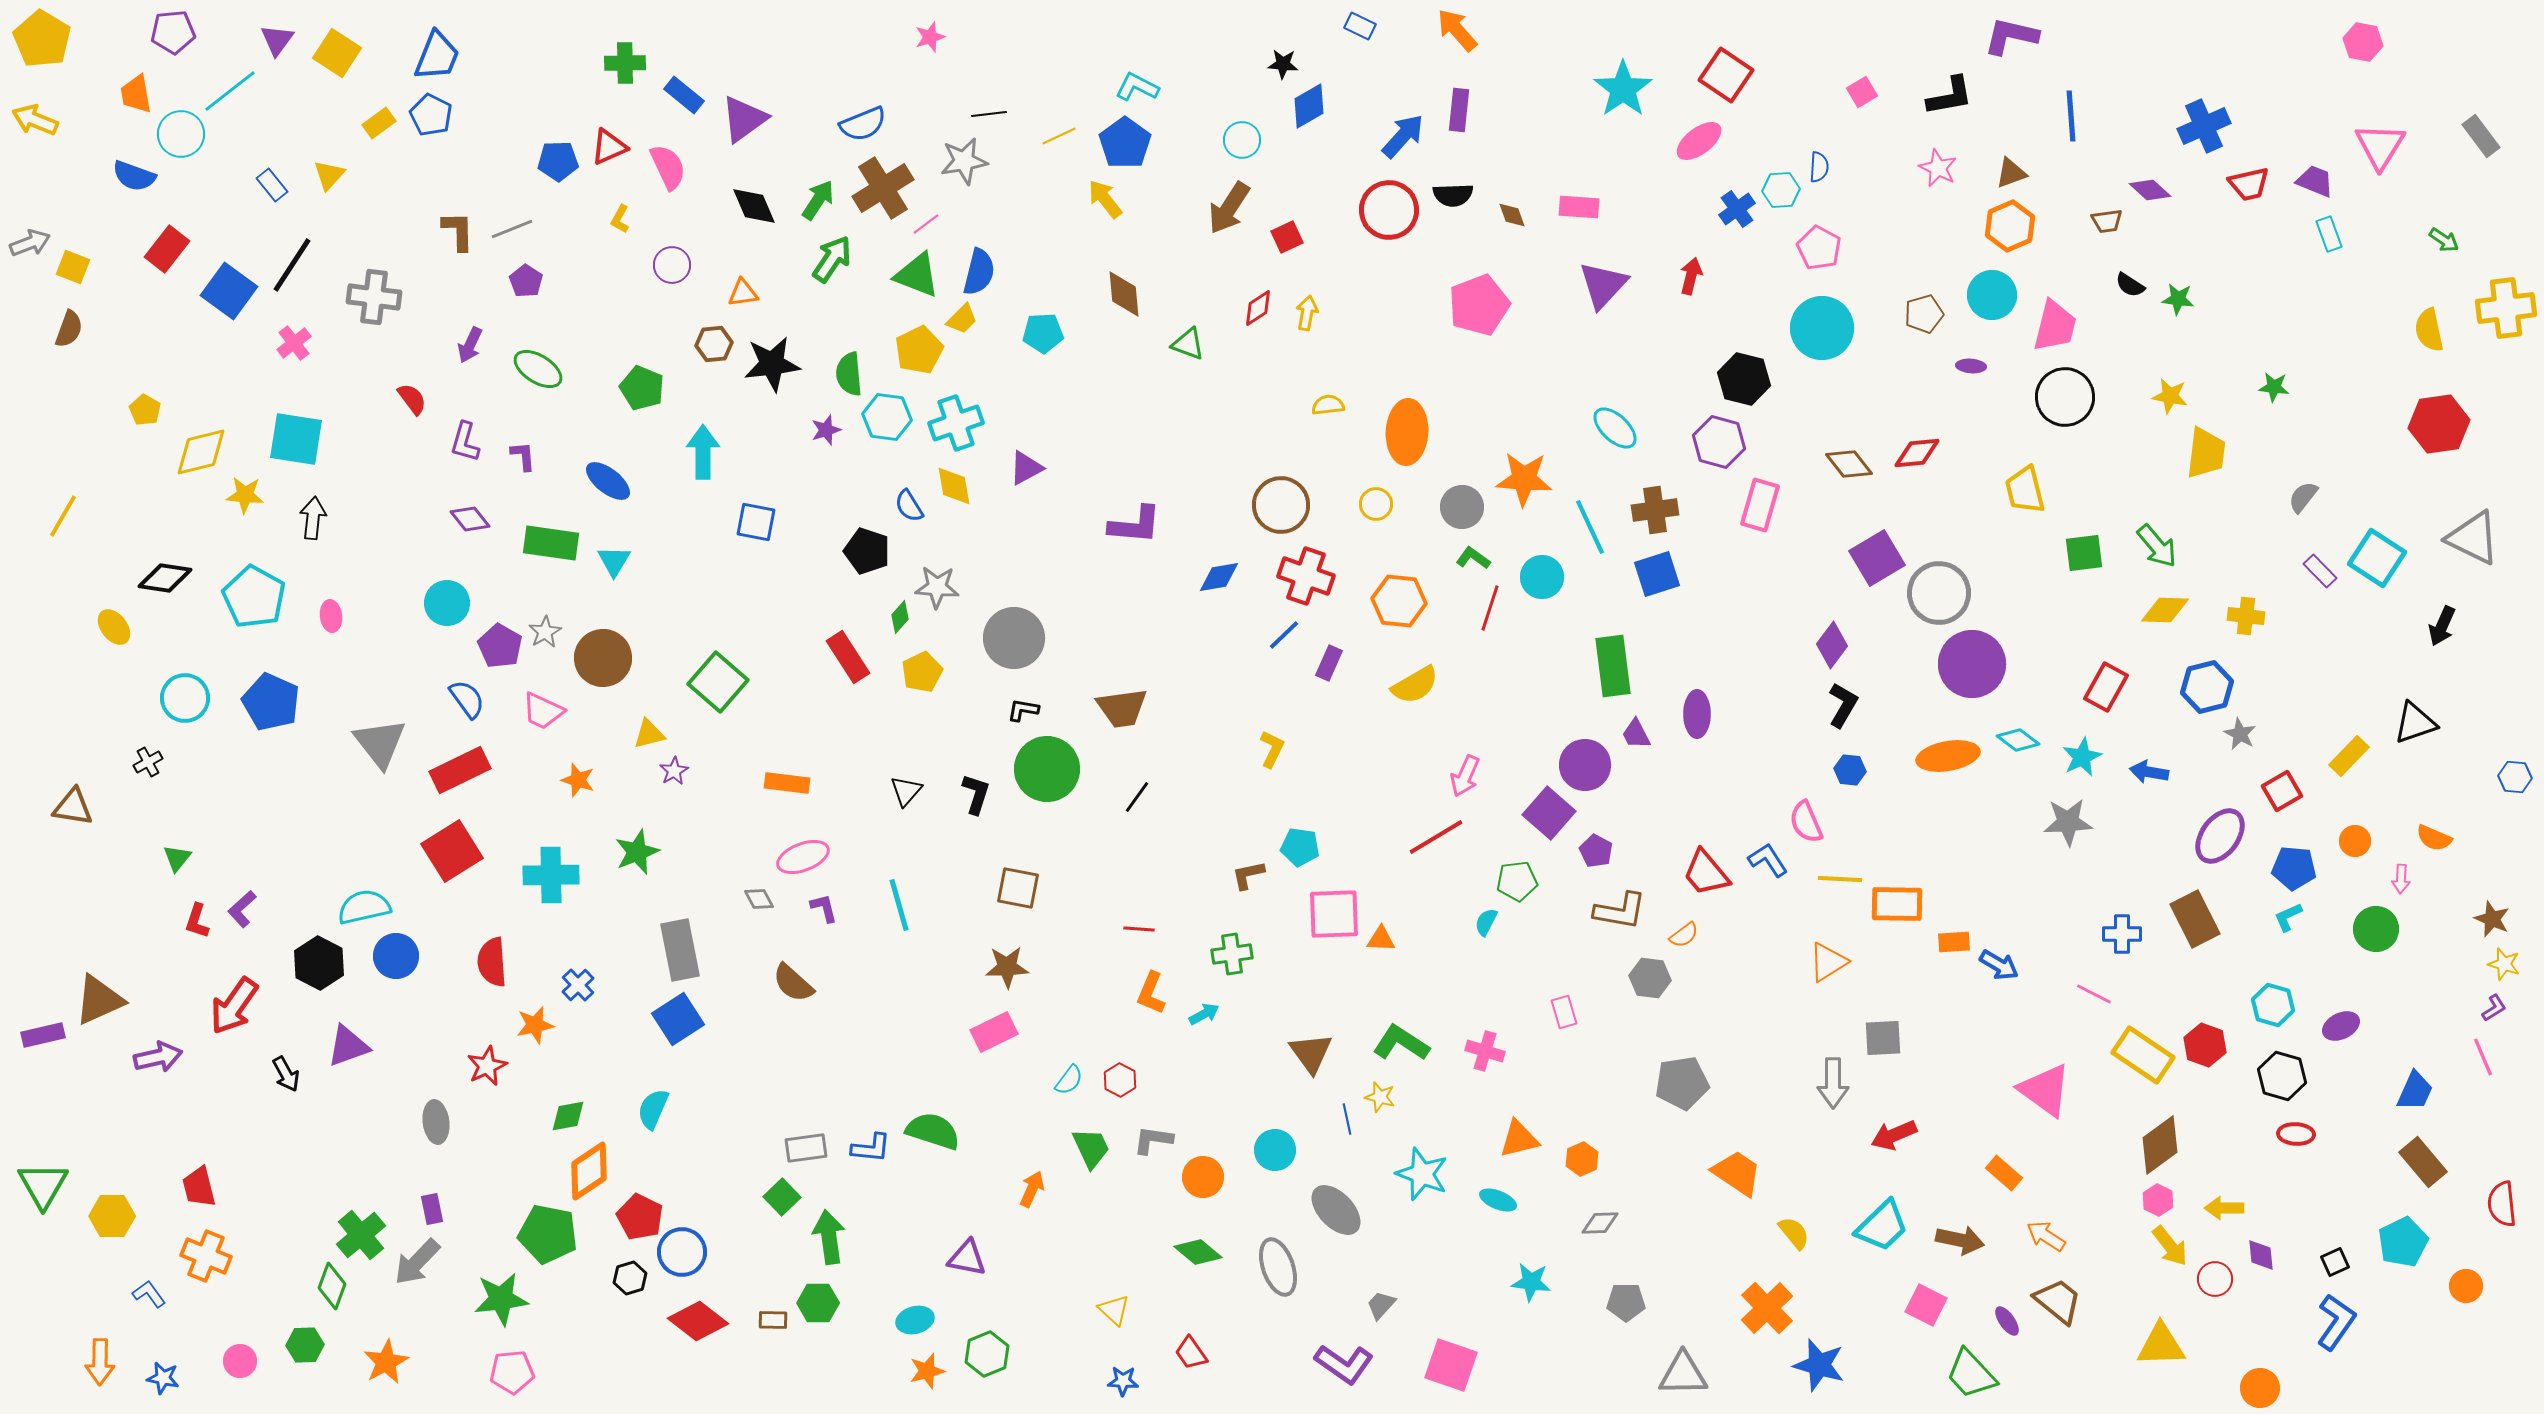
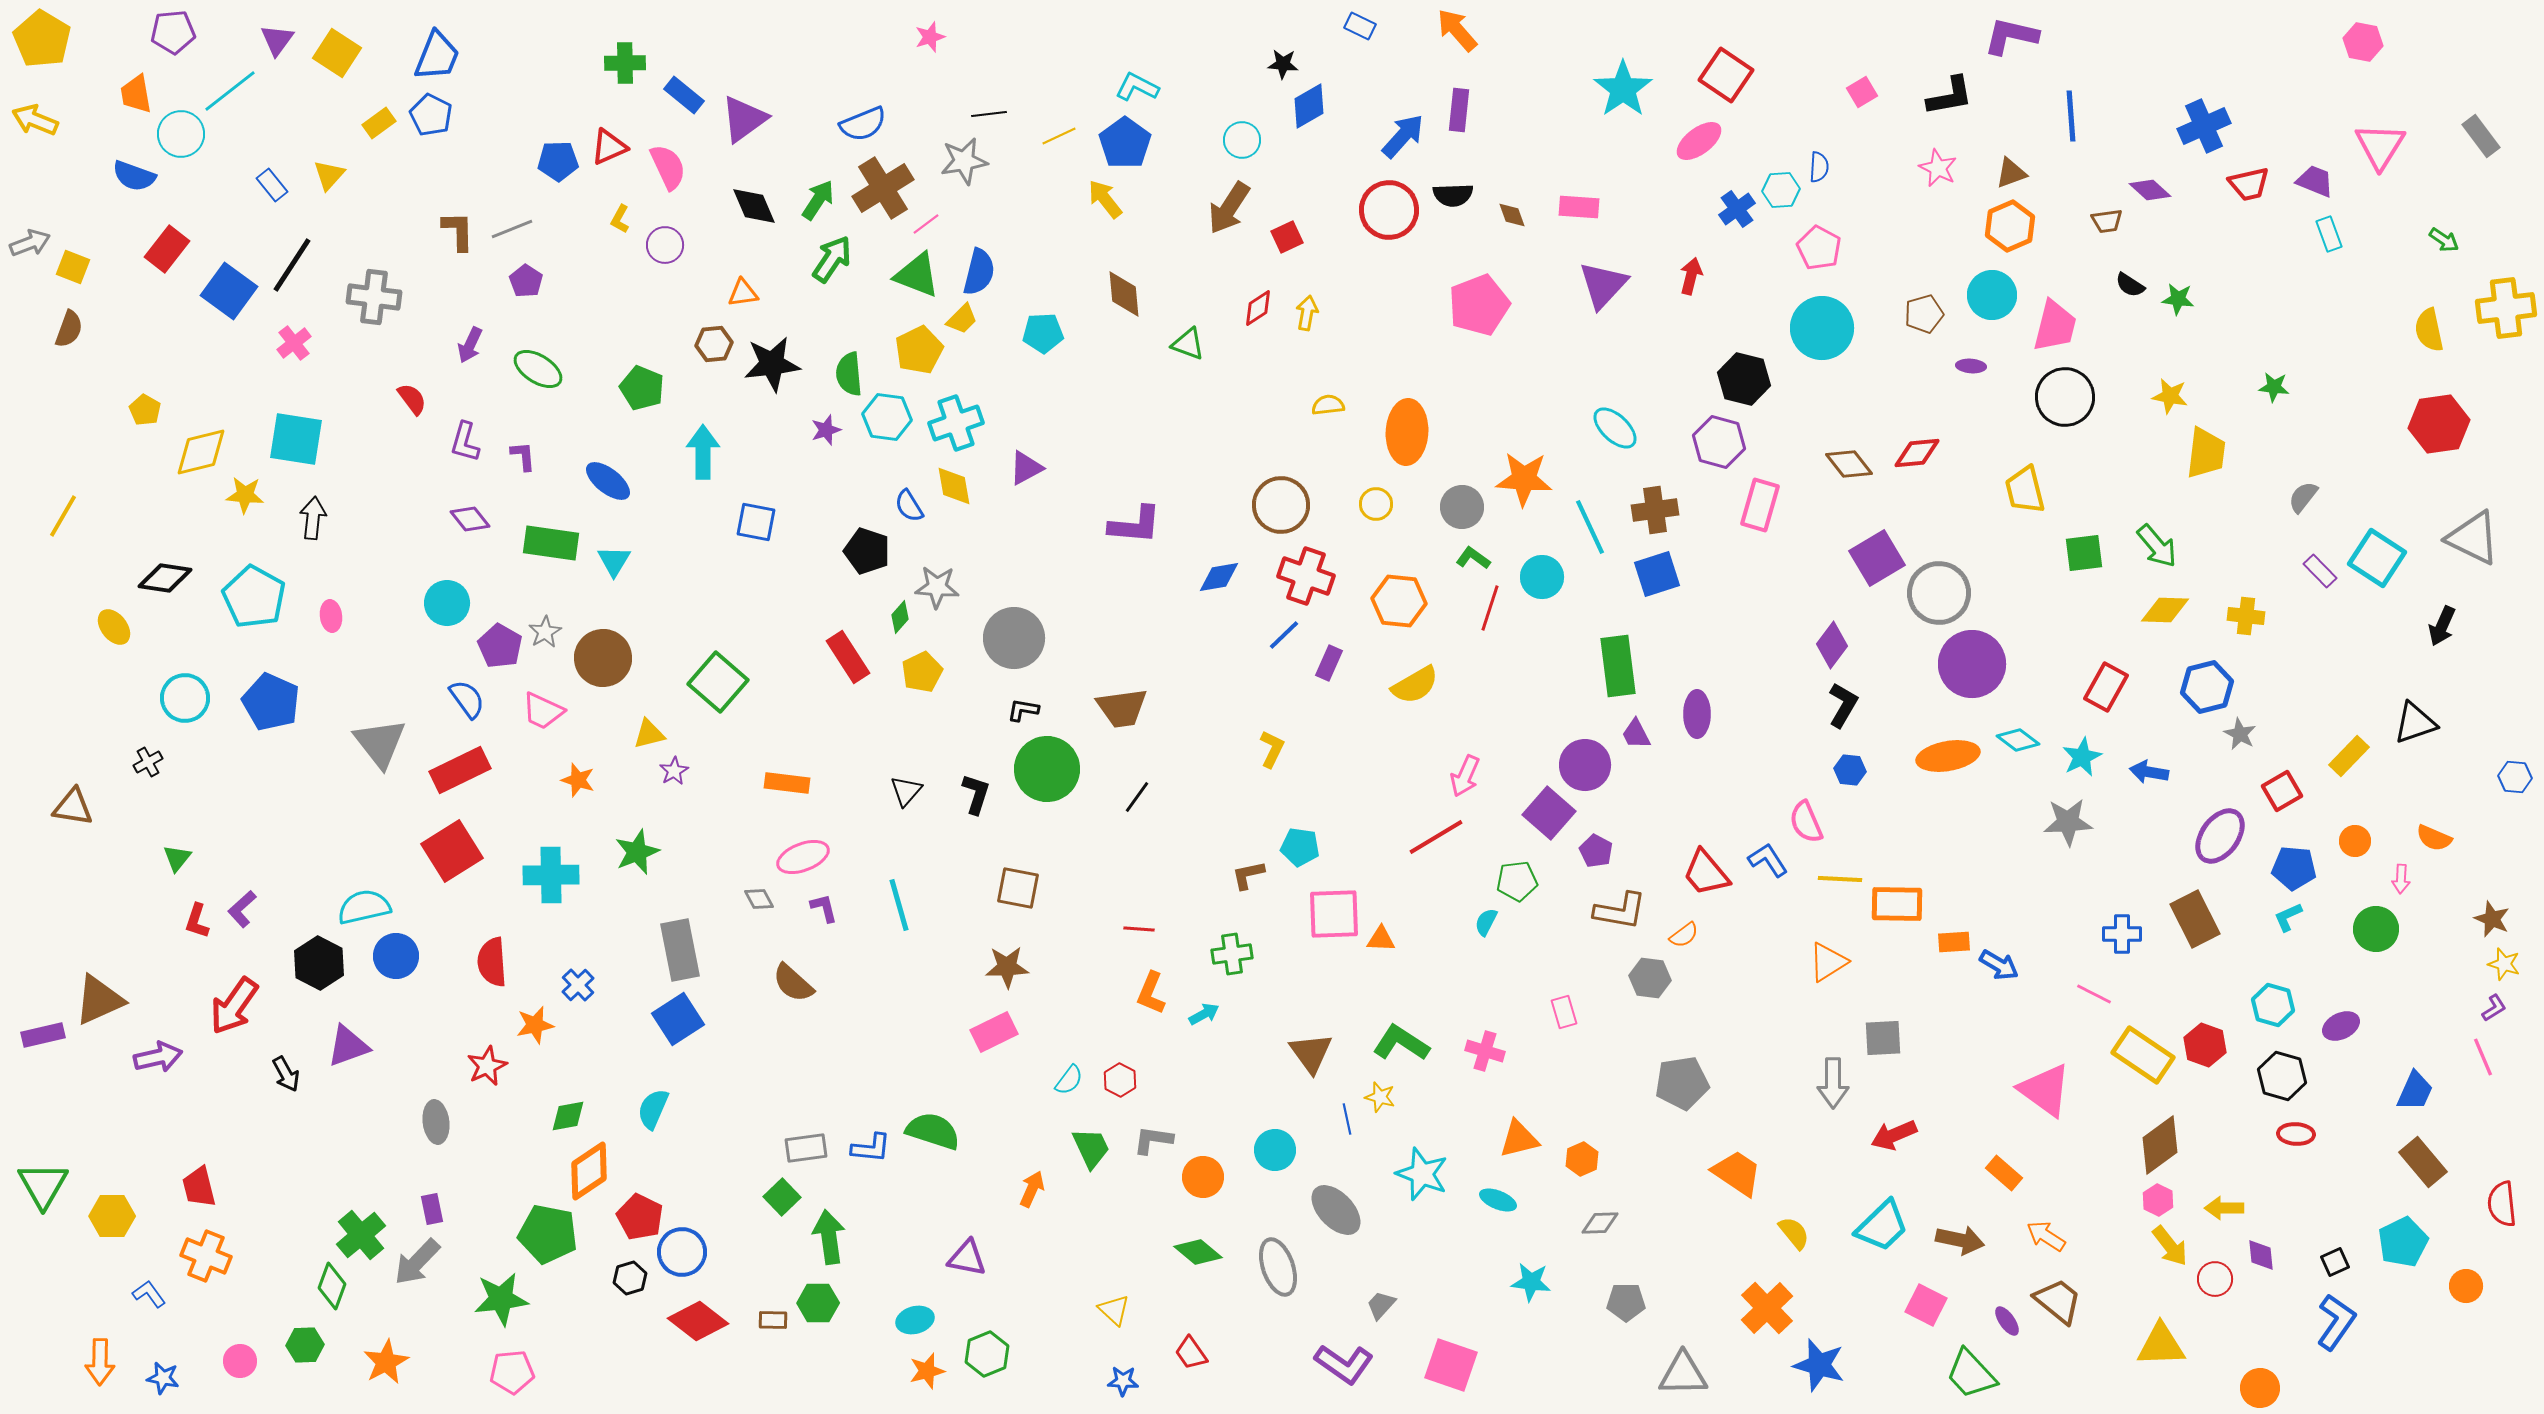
purple circle at (672, 265): moved 7 px left, 20 px up
green rectangle at (1613, 666): moved 5 px right
